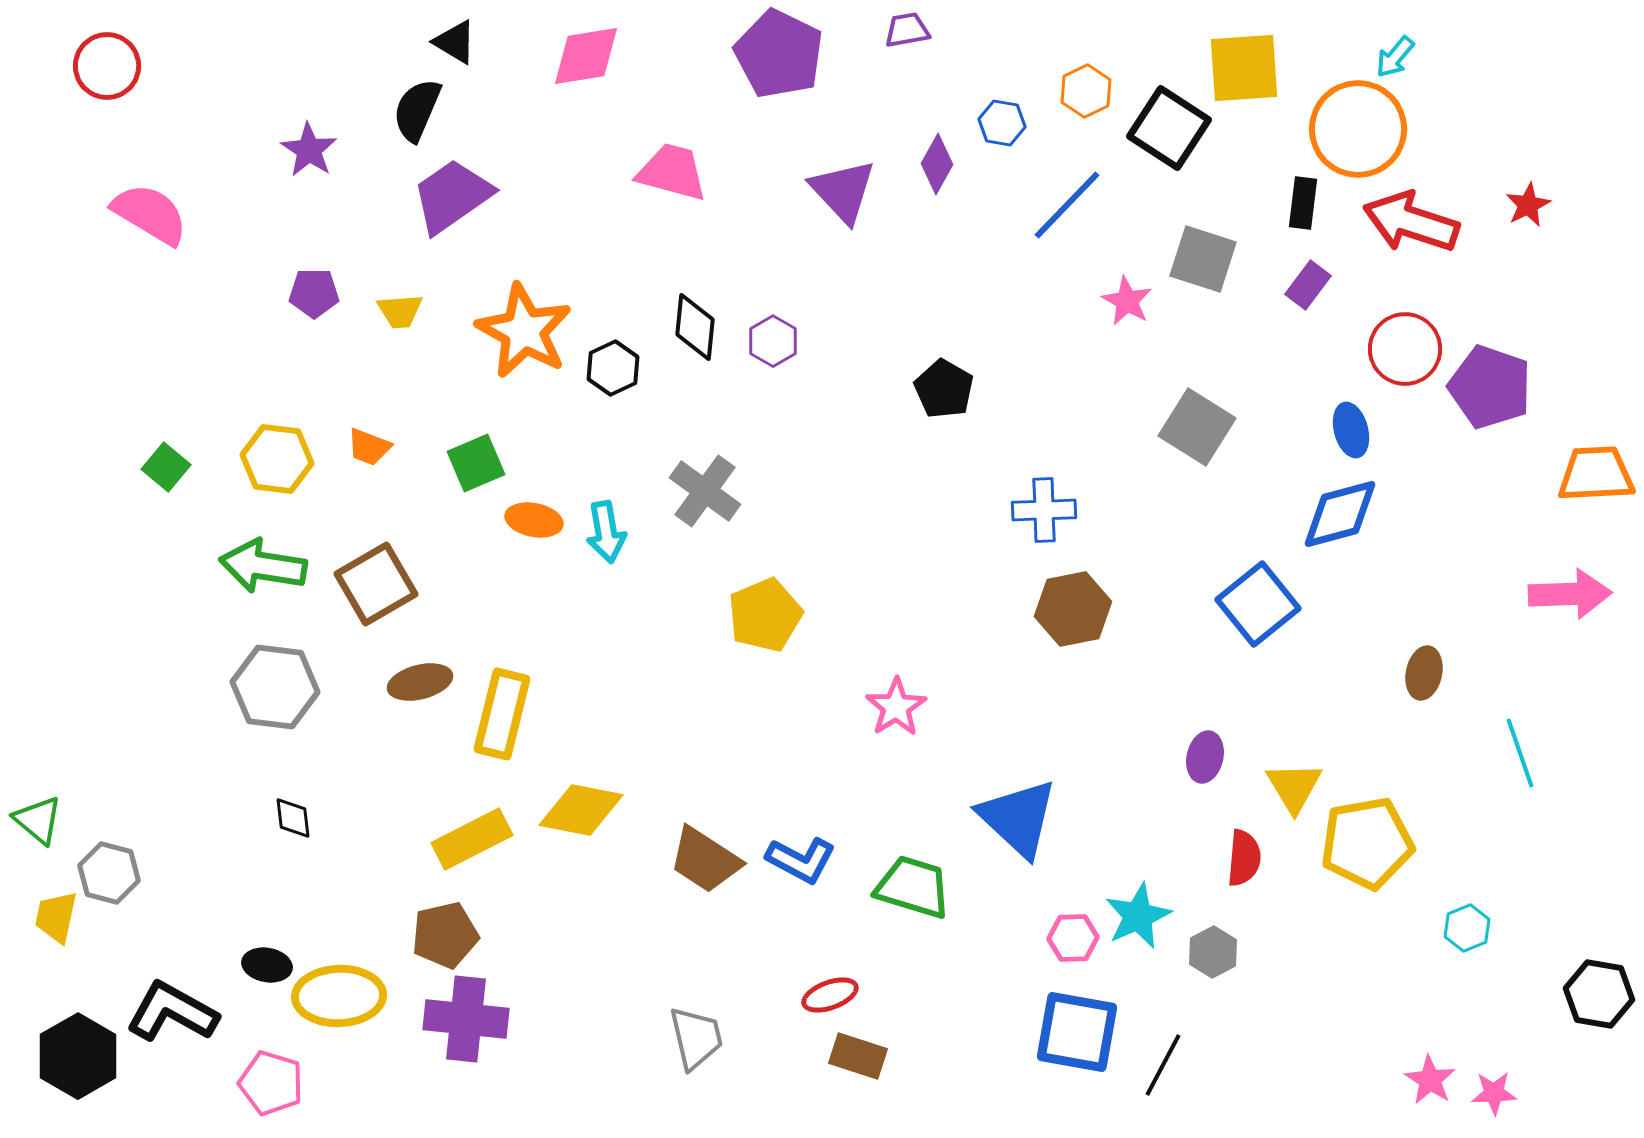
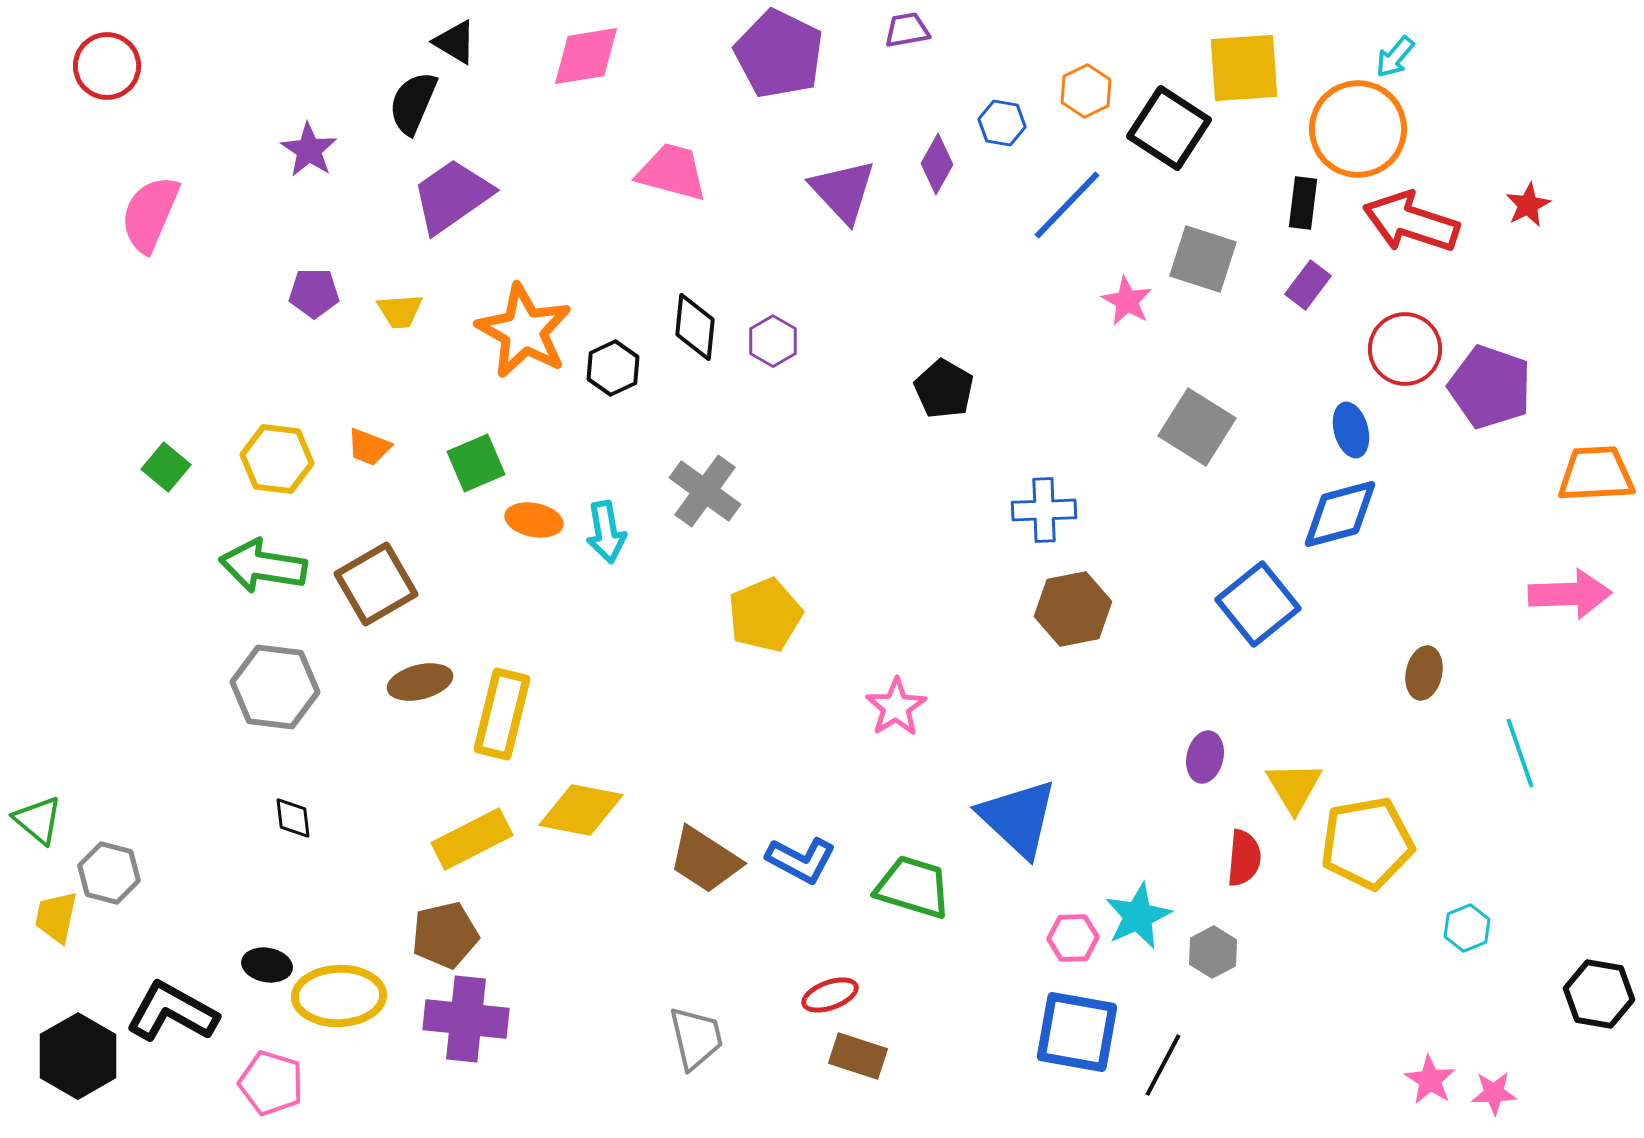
black semicircle at (417, 110): moved 4 px left, 7 px up
pink semicircle at (150, 214): rotated 98 degrees counterclockwise
